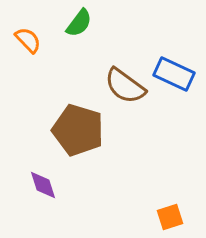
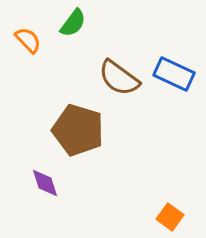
green semicircle: moved 6 px left
brown semicircle: moved 6 px left, 8 px up
purple diamond: moved 2 px right, 2 px up
orange square: rotated 36 degrees counterclockwise
